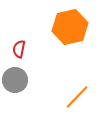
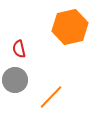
red semicircle: rotated 24 degrees counterclockwise
orange line: moved 26 px left
